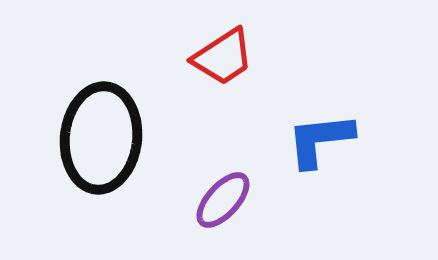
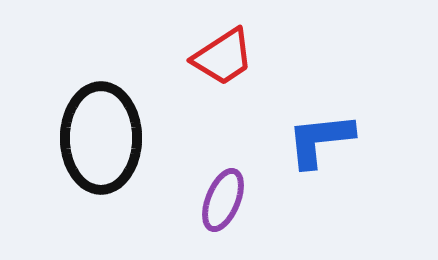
black ellipse: rotated 6 degrees counterclockwise
purple ellipse: rotated 20 degrees counterclockwise
